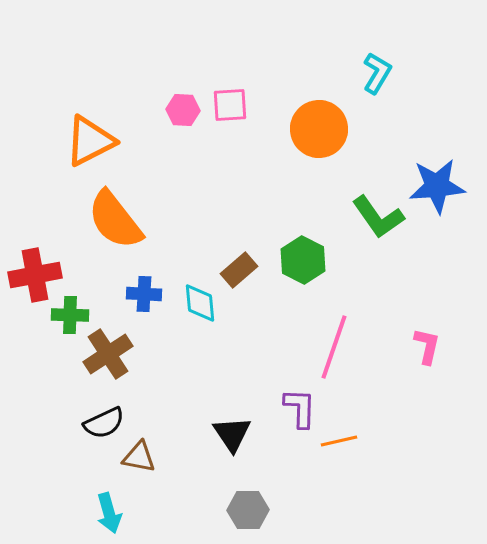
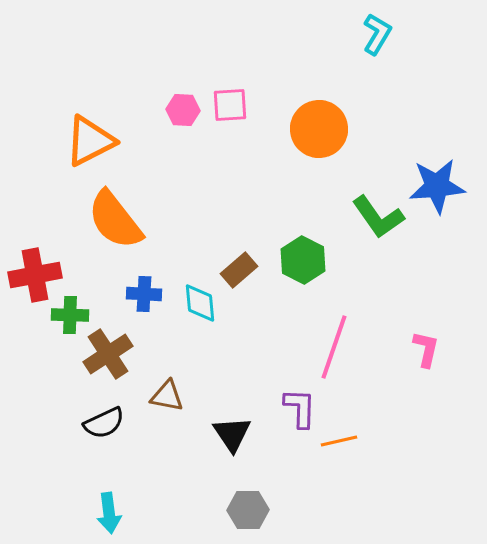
cyan L-shape: moved 39 px up
pink L-shape: moved 1 px left, 3 px down
brown triangle: moved 28 px right, 61 px up
cyan arrow: rotated 9 degrees clockwise
